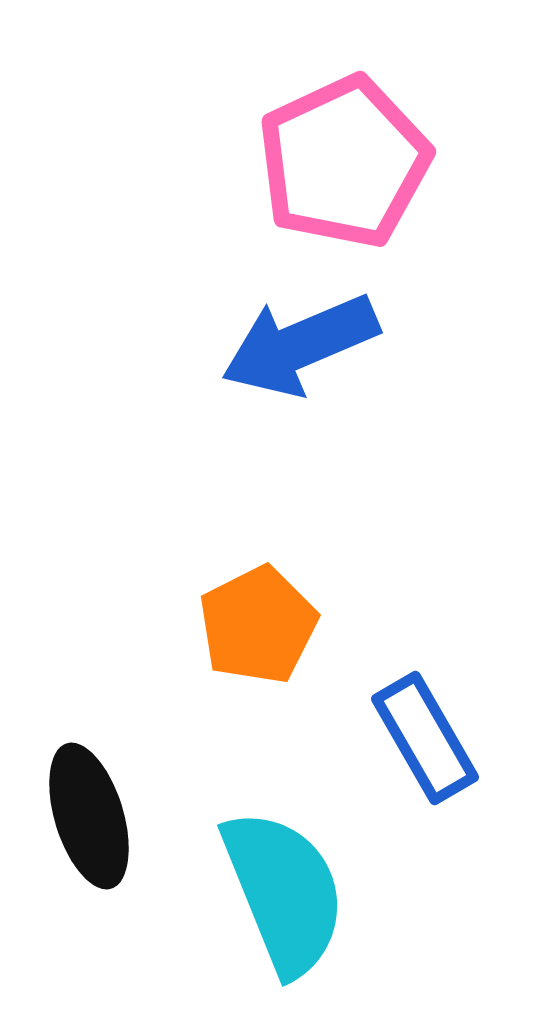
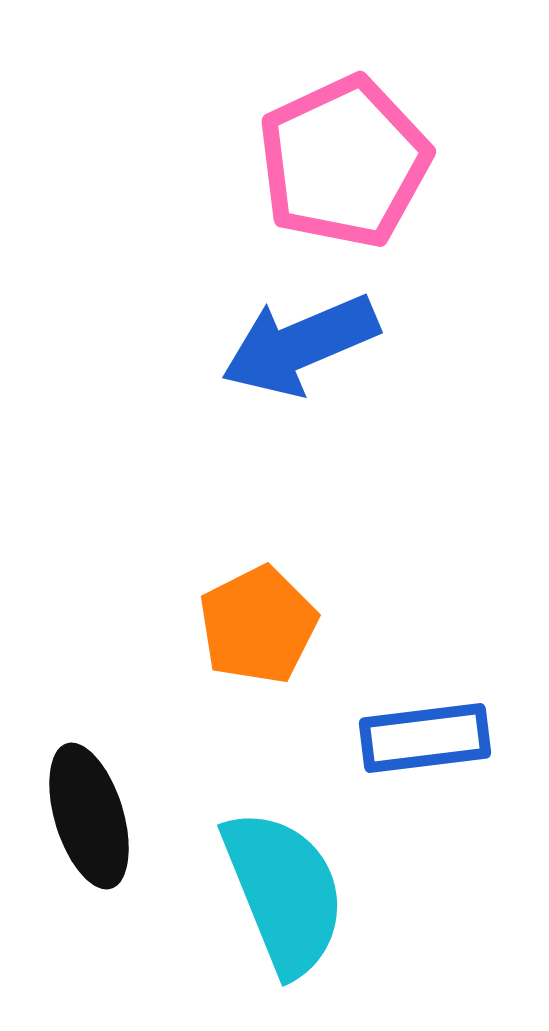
blue rectangle: rotated 67 degrees counterclockwise
